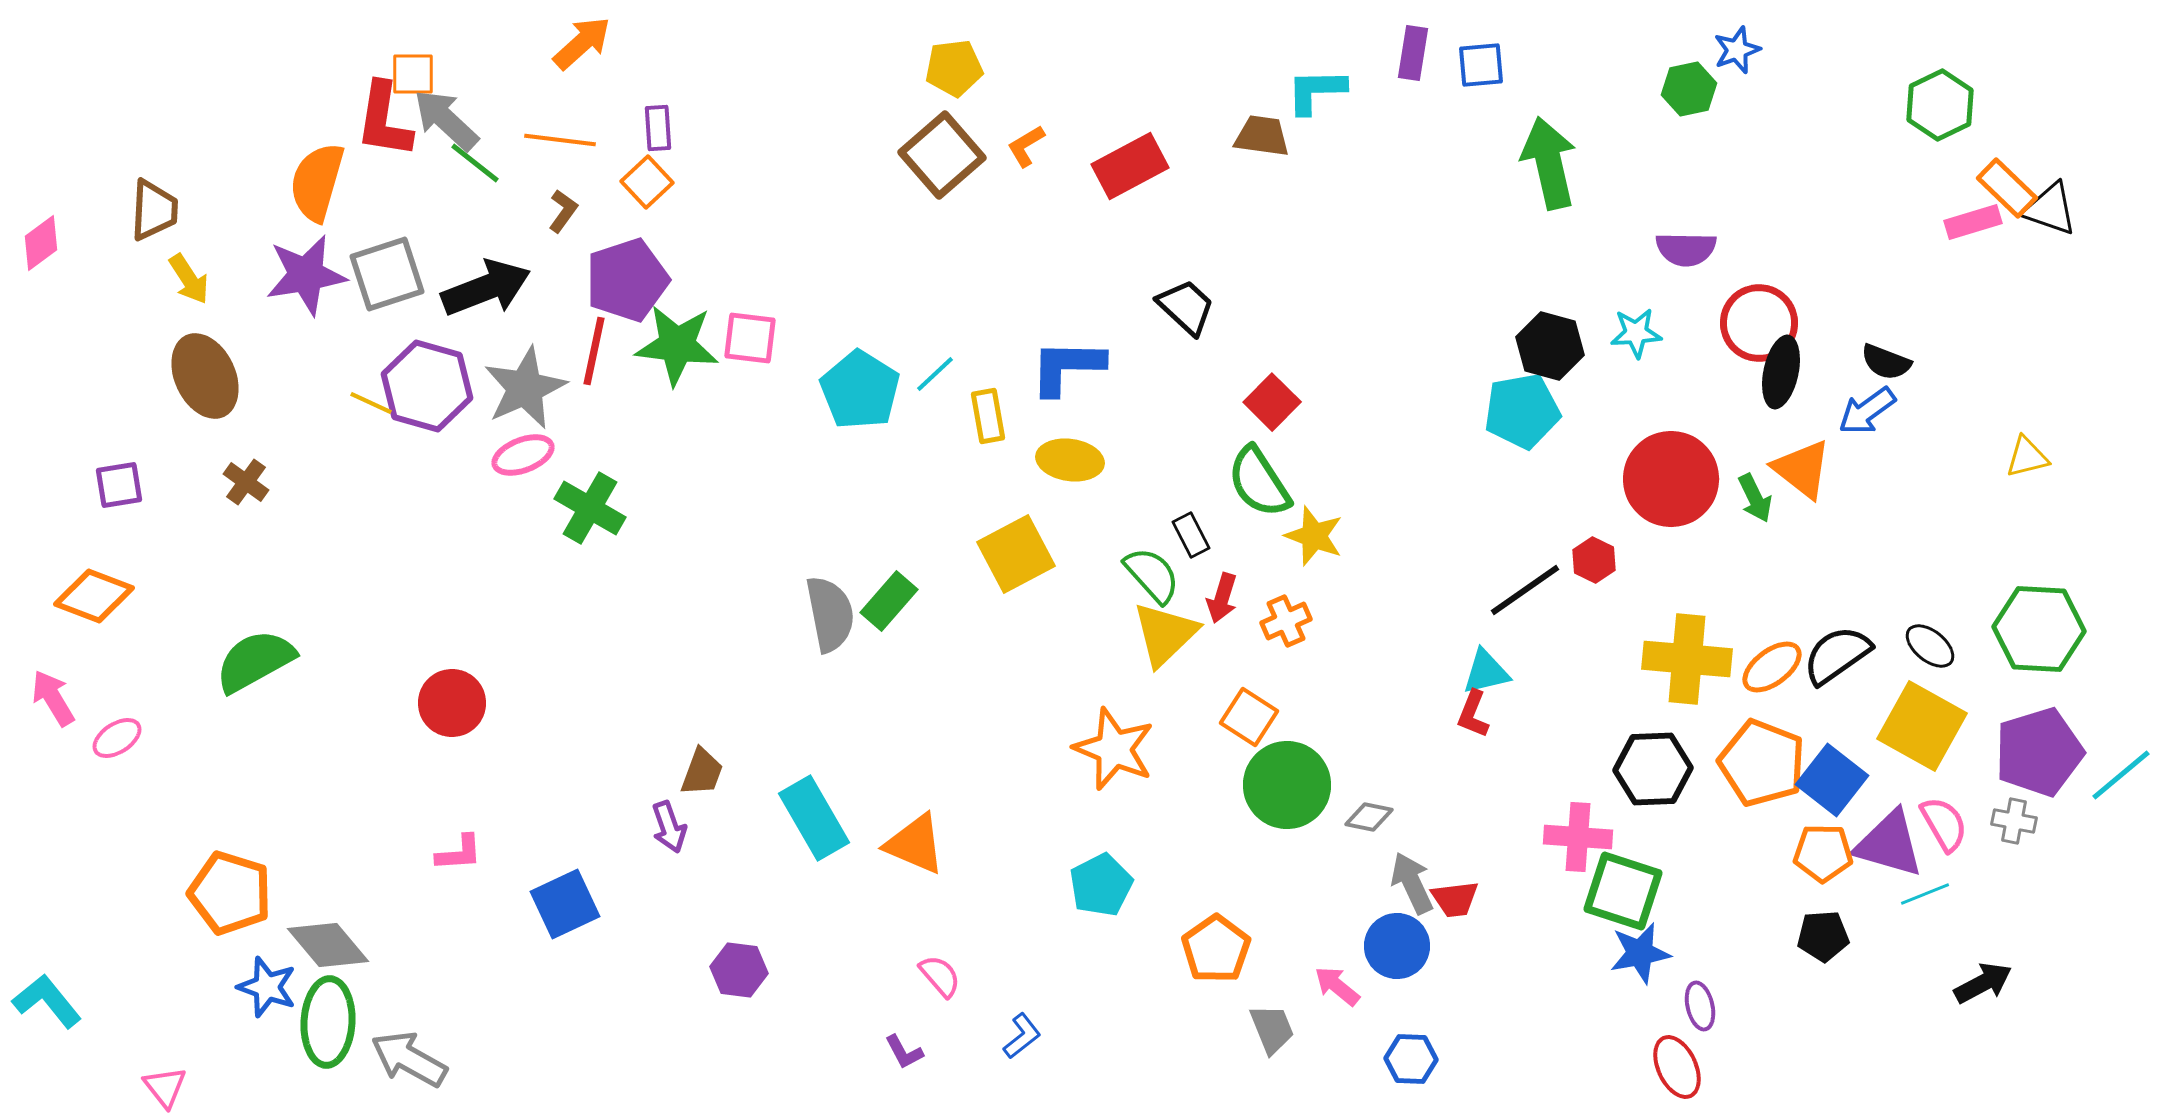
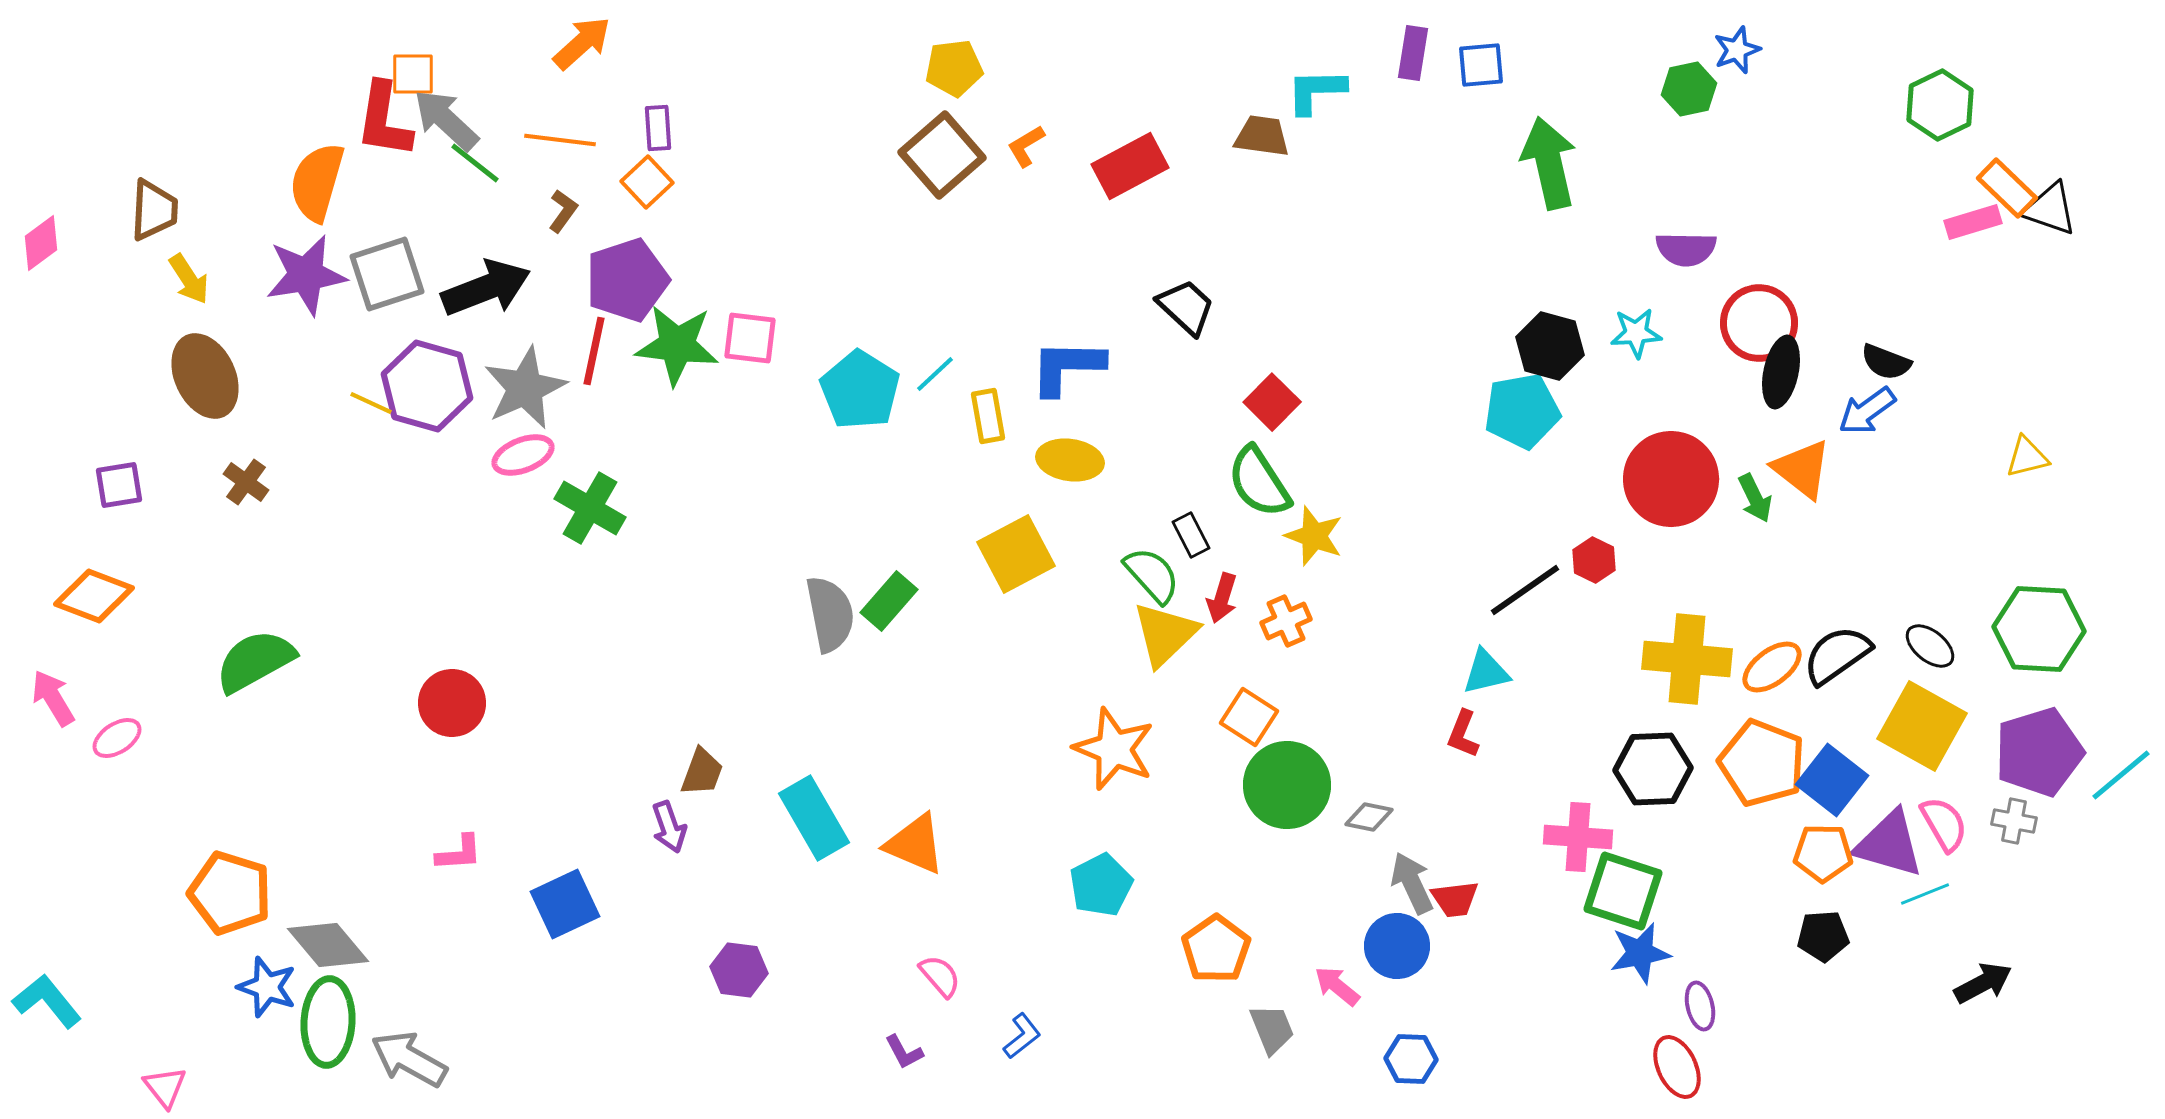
red L-shape at (1473, 714): moved 10 px left, 20 px down
